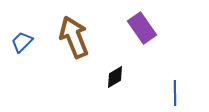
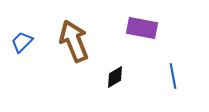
purple rectangle: rotated 44 degrees counterclockwise
brown arrow: moved 4 px down
blue line: moved 2 px left, 17 px up; rotated 10 degrees counterclockwise
